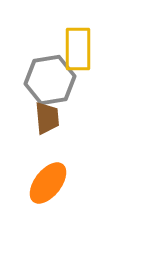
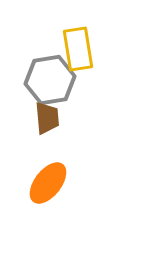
yellow rectangle: rotated 9 degrees counterclockwise
